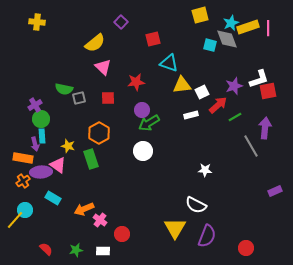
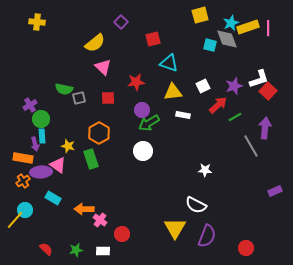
yellow triangle at (182, 85): moved 9 px left, 7 px down
red square at (268, 91): rotated 36 degrees counterclockwise
white square at (202, 92): moved 1 px right, 6 px up
purple cross at (35, 105): moved 5 px left
white rectangle at (191, 115): moved 8 px left; rotated 24 degrees clockwise
orange arrow at (84, 209): rotated 24 degrees clockwise
